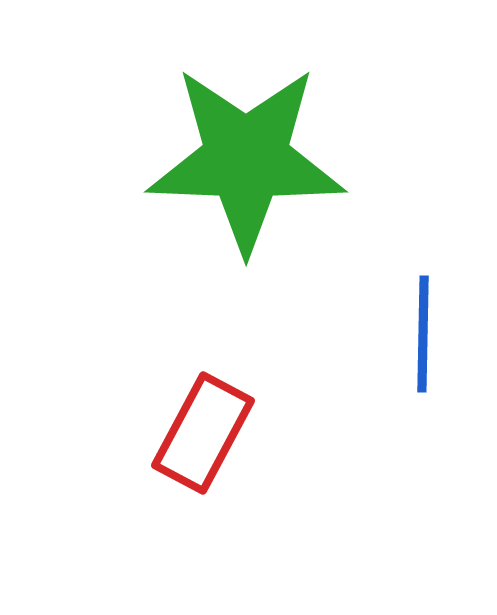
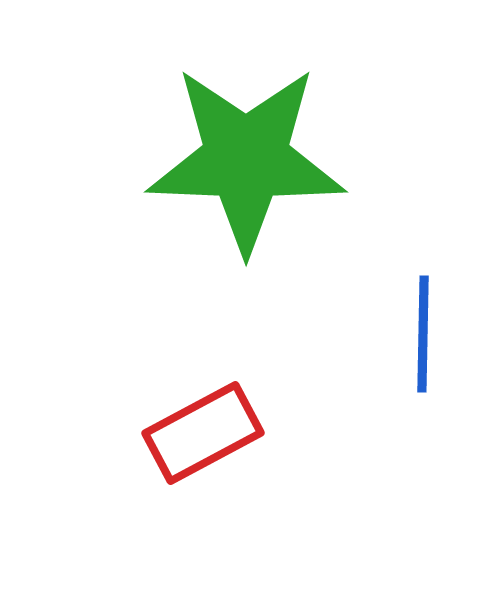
red rectangle: rotated 34 degrees clockwise
